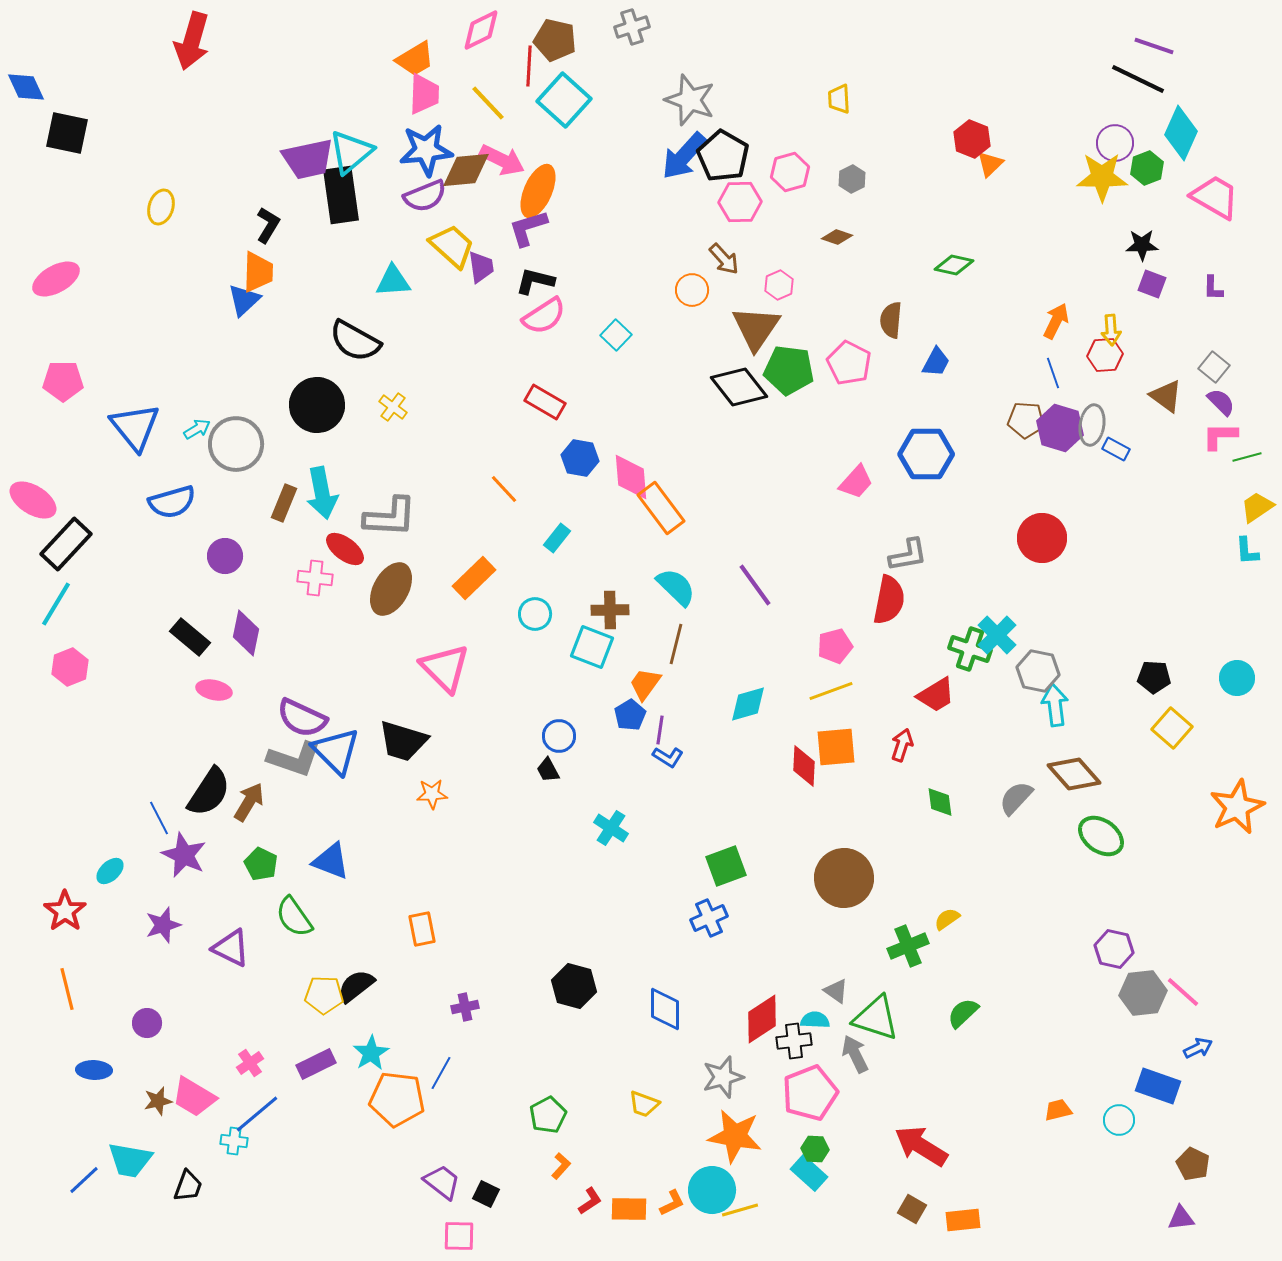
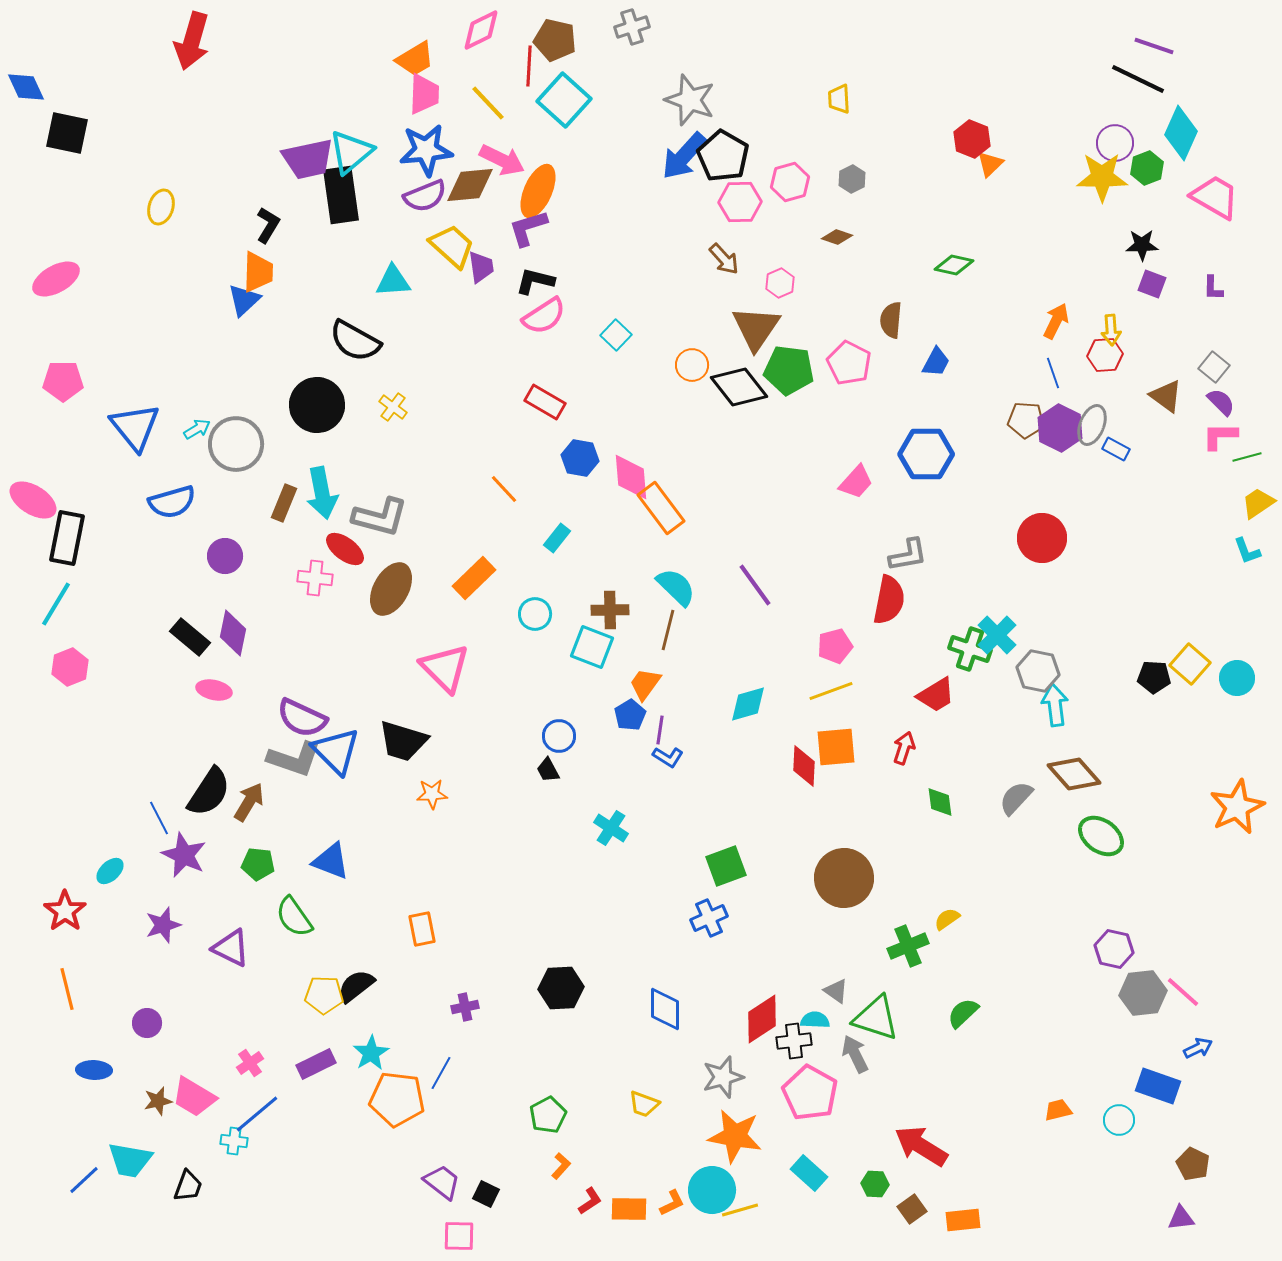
brown diamond at (466, 170): moved 4 px right, 15 px down
pink hexagon at (790, 172): moved 10 px down
pink hexagon at (779, 285): moved 1 px right, 2 px up
orange circle at (692, 290): moved 75 px down
gray ellipse at (1092, 425): rotated 12 degrees clockwise
purple hexagon at (1060, 428): rotated 9 degrees clockwise
yellow trapezoid at (1257, 507): moved 1 px right, 4 px up
gray L-shape at (390, 517): moved 10 px left; rotated 12 degrees clockwise
black rectangle at (66, 544): moved 1 px right, 6 px up; rotated 32 degrees counterclockwise
cyan L-shape at (1247, 551): rotated 16 degrees counterclockwise
purple diamond at (246, 633): moved 13 px left
brown line at (676, 644): moved 8 px left, 14 px up
yellow square at (1172, 728): moved 18 px right, 64 px up
red arrow at (902, 745): moved 2 px right, 3 px down
green pentagon at (261, 864): moved 3 px left; rotated 20 degrees counterclockwise
black hexagon at (574, 986): moved 13 px left, 2 px down; rotated 18 degrees counterclockwise
pink pentagon at (810, 1093): rotated 22 degrees counterclockwise
green hexagon at (815, 1149): moved 60 px right, 35 px down
brown square at (912, 1209): rotated 24 degrees clockwise
